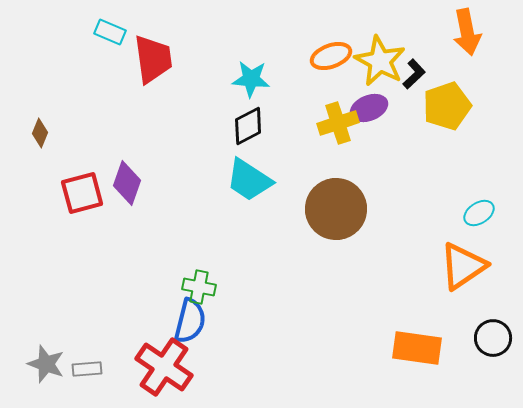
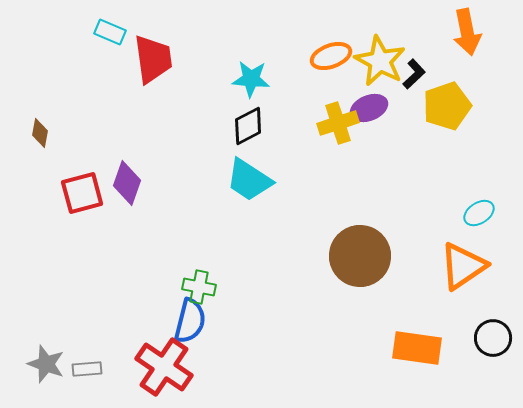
brown diamond: rotated 12 degrees counterclockwise
brown circle: moved 24 px right, 47 px down
